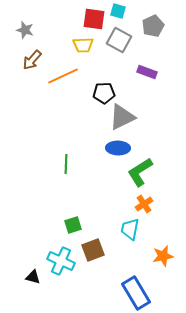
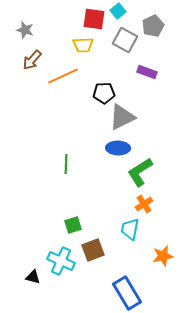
cyan square: rotated 35 degrees clockwise
gray square: moved 6 px right
blue rectangle: moved 9 px left
